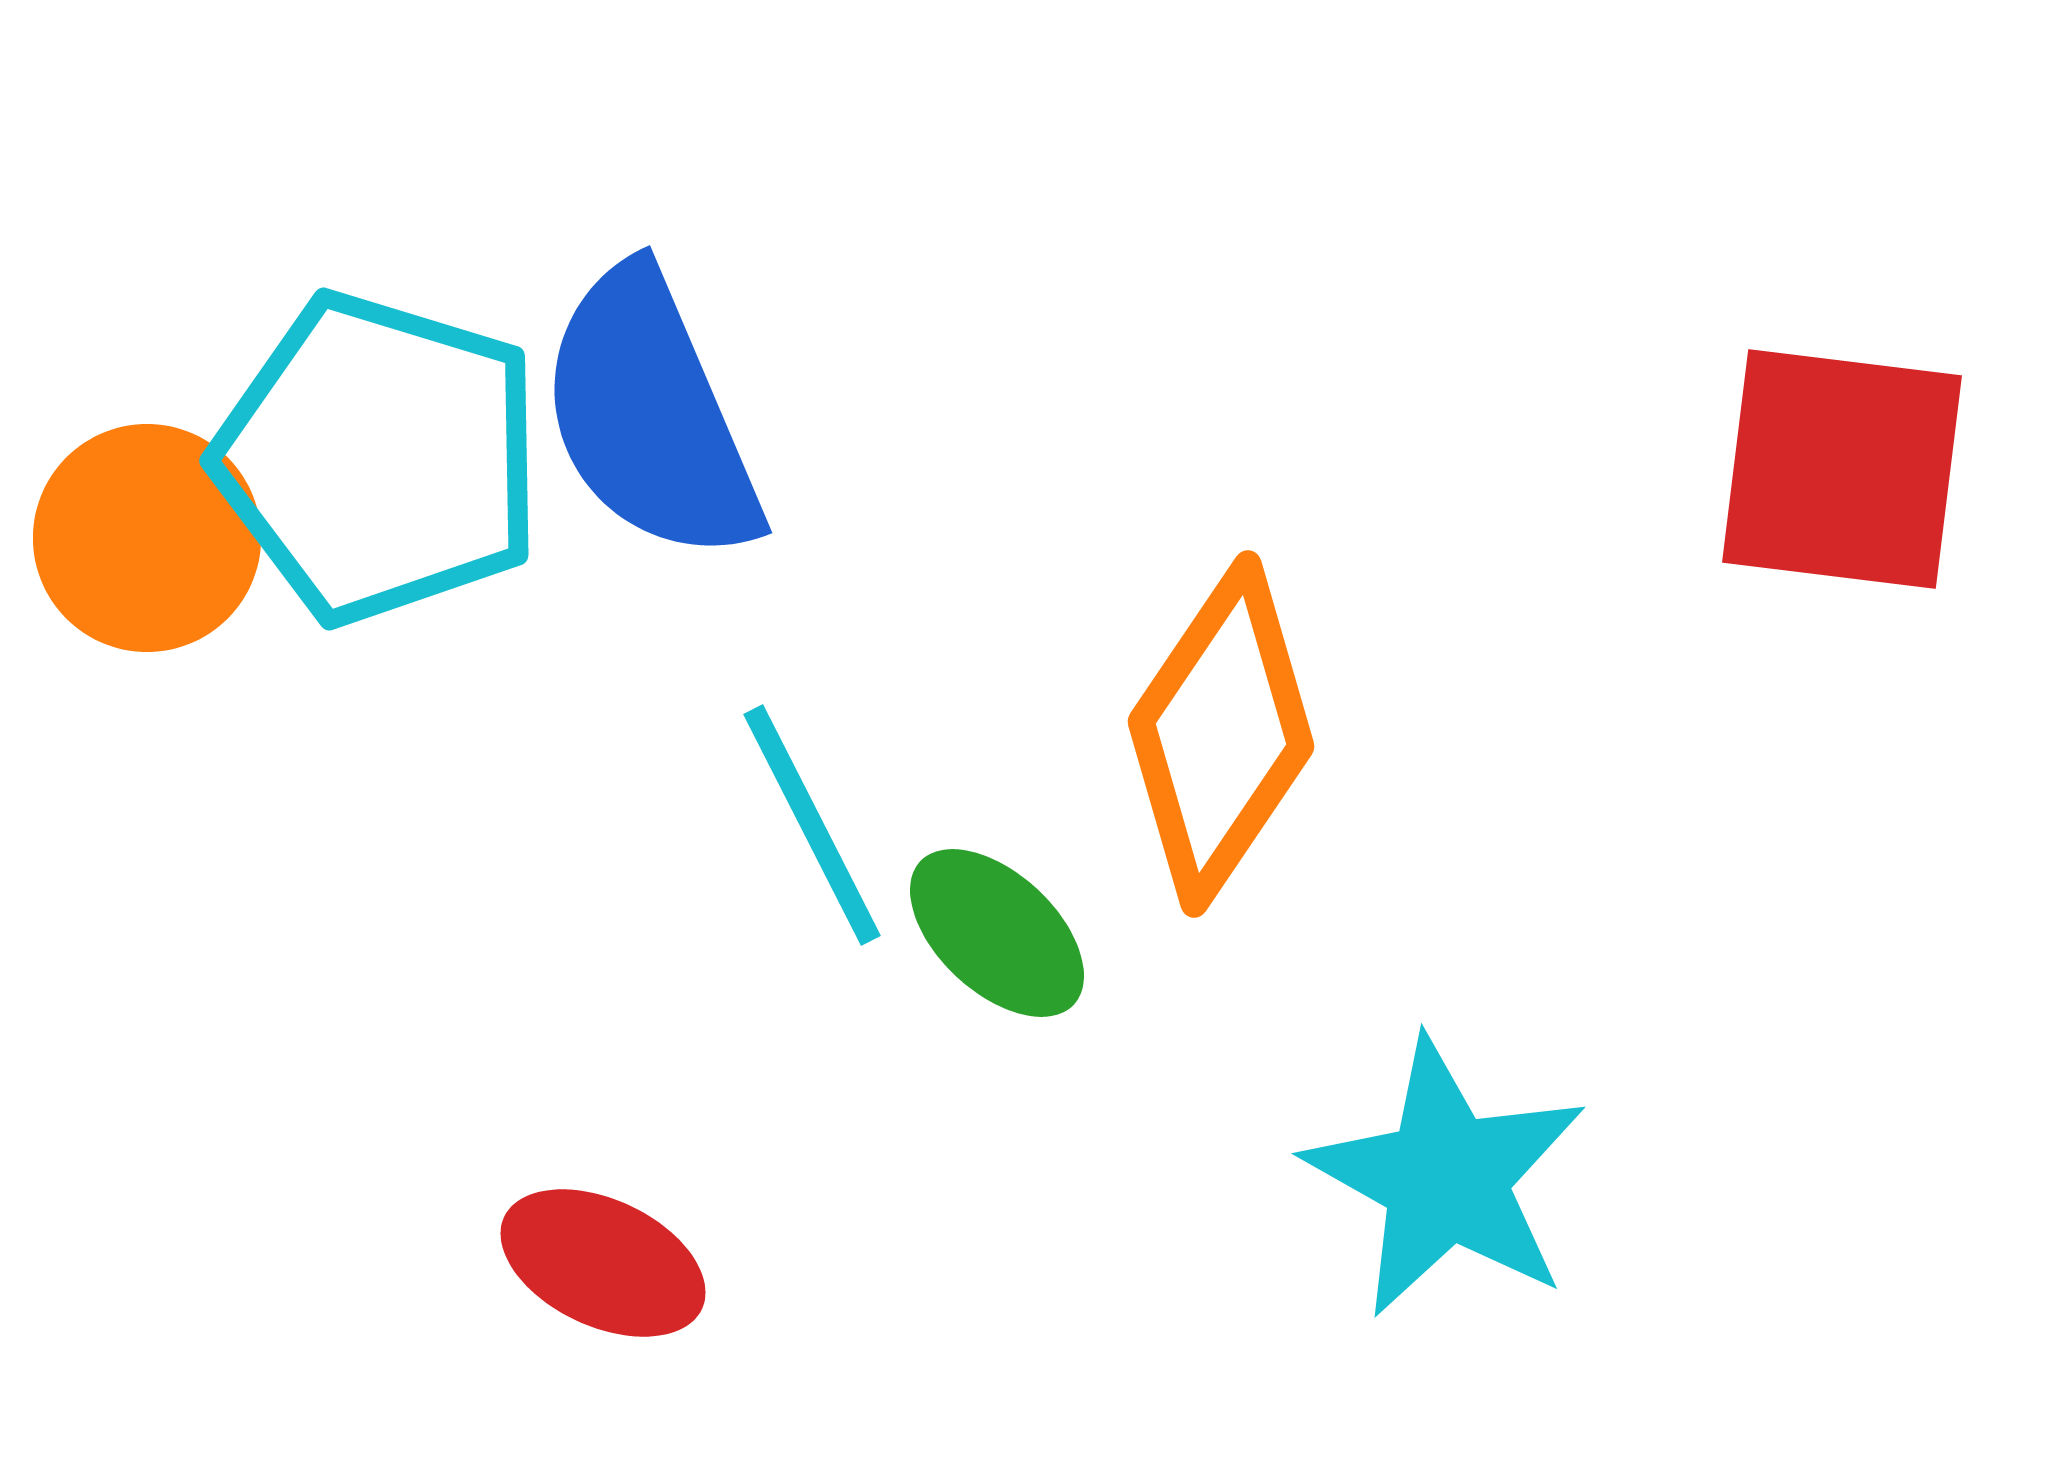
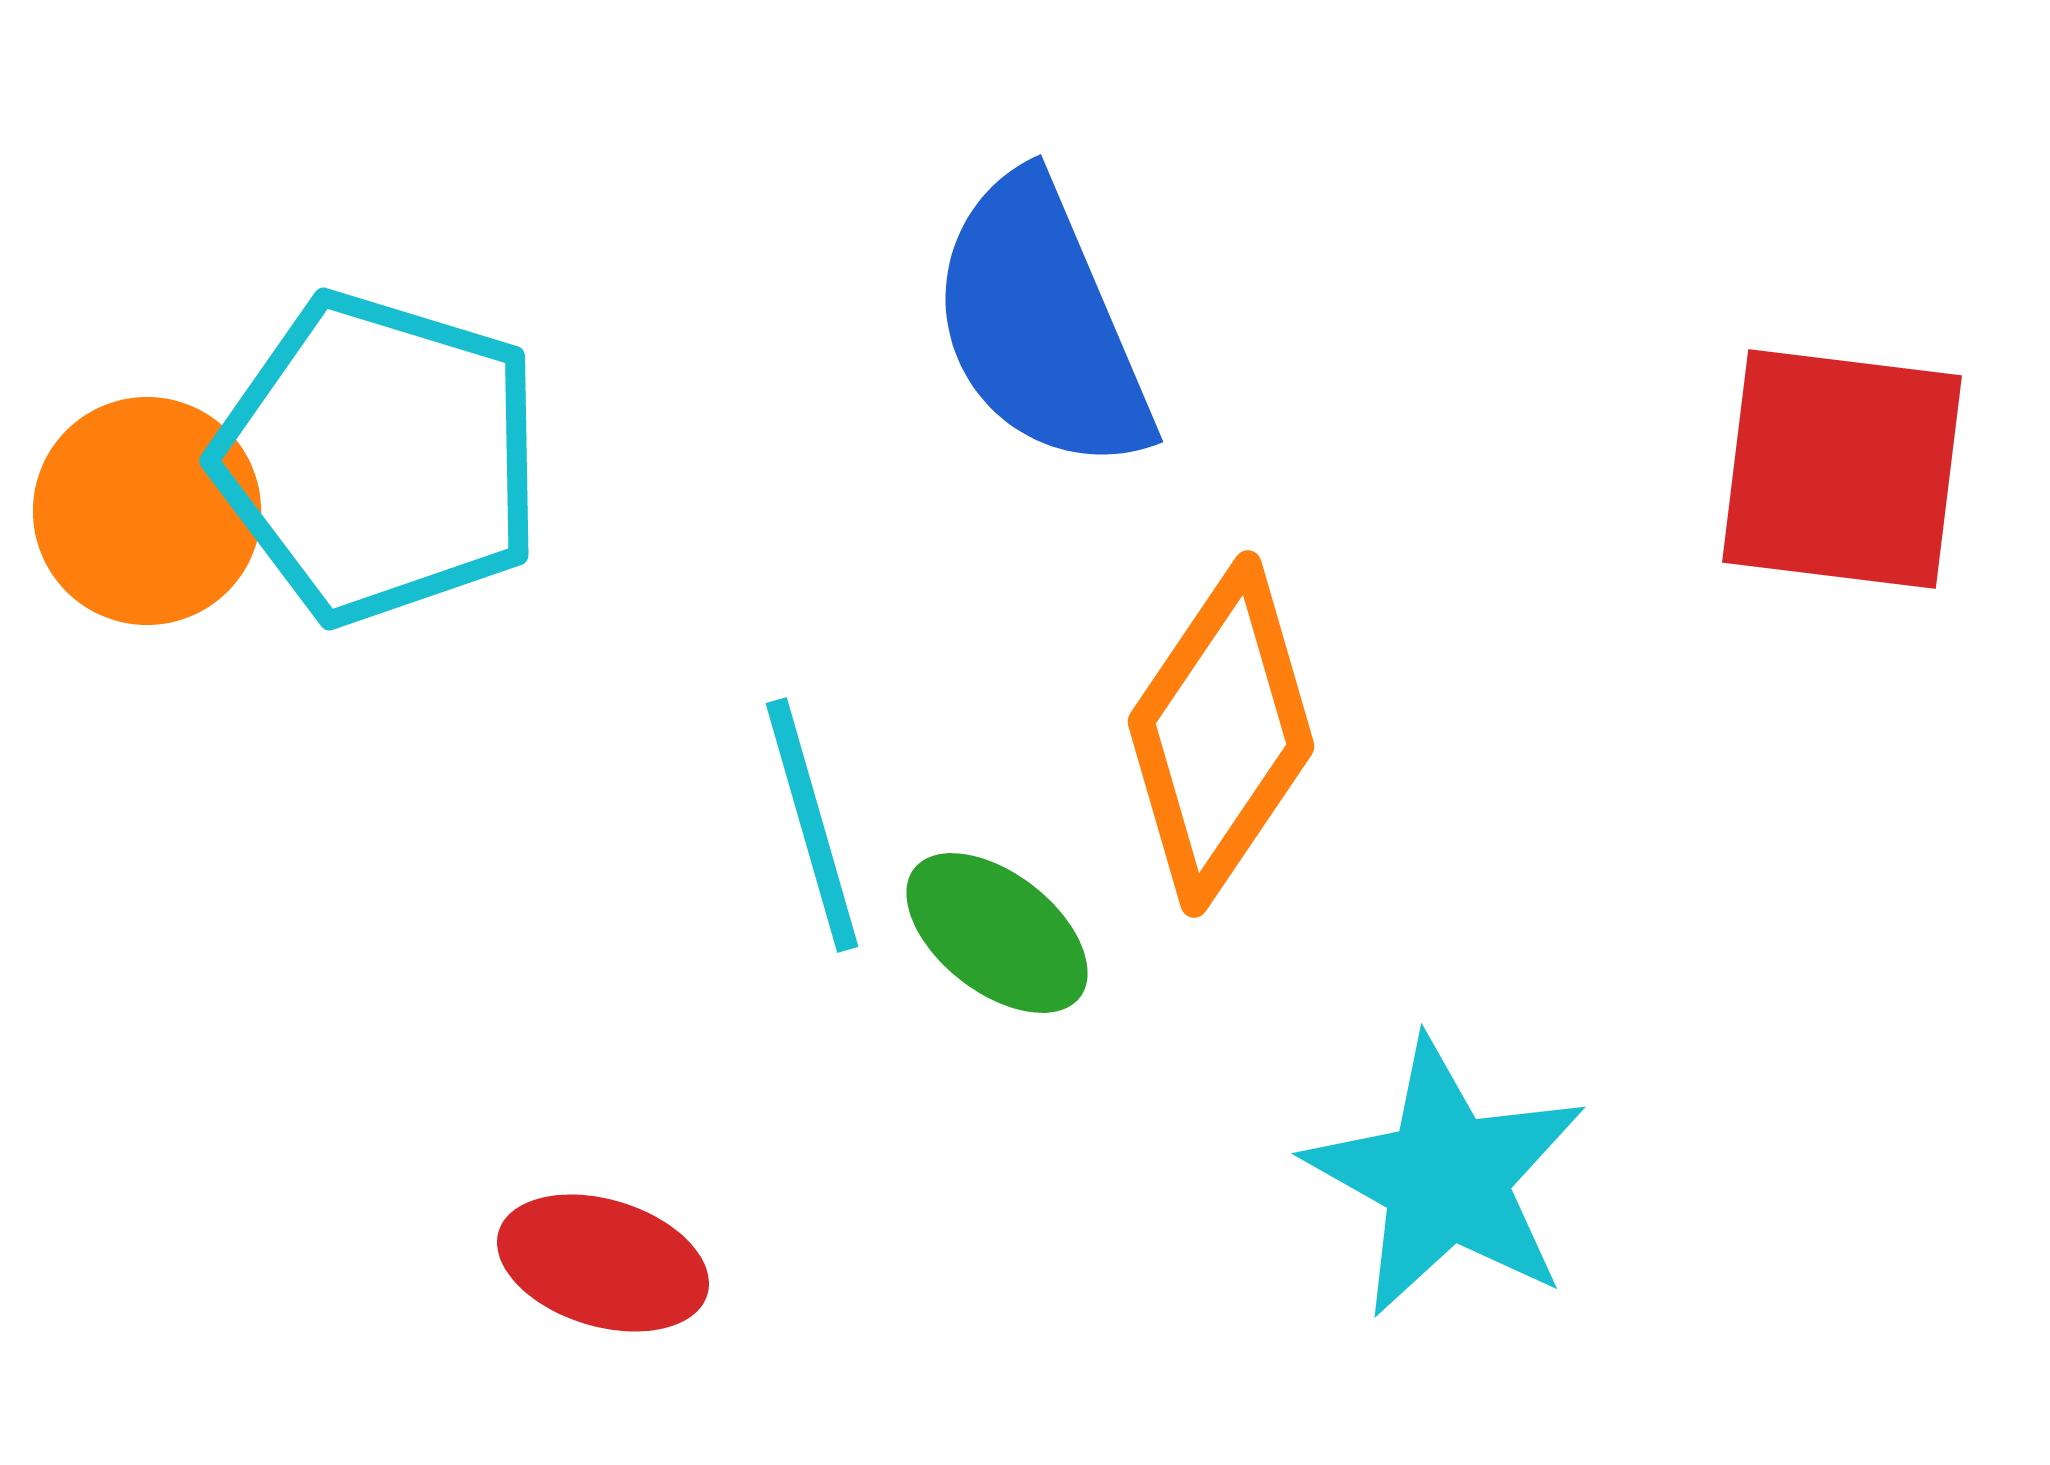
blue semicircle: moved 391 px right, 91 px up
orange circle: moved 27 px up
cyan line: rotated 11 degrees clockwise
green ellipse: rotated 5 degrees counterclockwise
red ellipse: rotated 8 degrees counterclockwise
